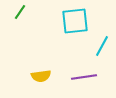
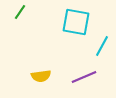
cyan square: moved 1 px right, 1 px down; rotated 16 degrees clockwise
purple line: rotated 15 degrees counterclockwise
